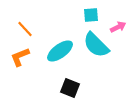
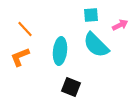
pink arrow: moved 2 px right, 2 px up
cyan ellipse: rotated 48 degrees counterclockwise
black square: moved 1 px right, 1 px up
